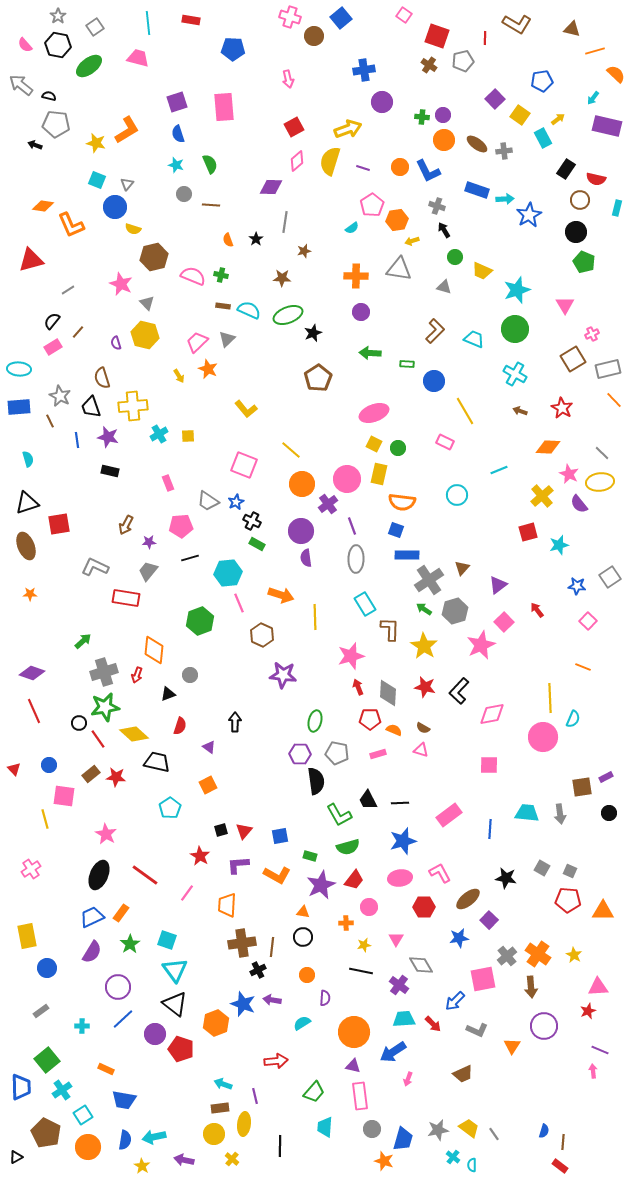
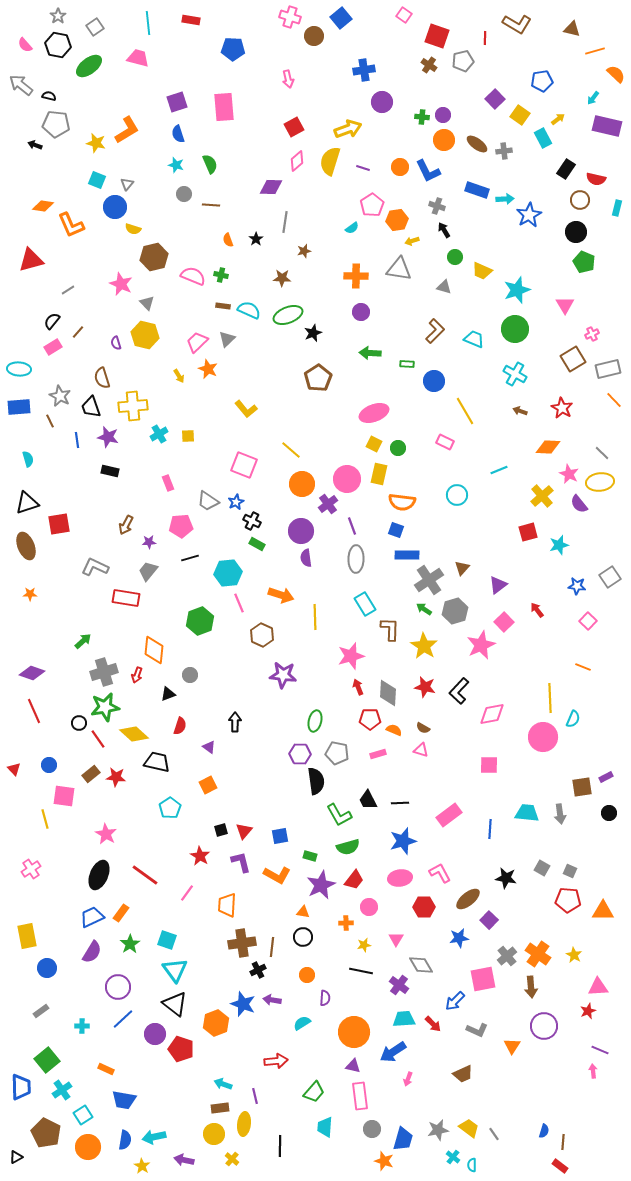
purple L-shape at (238, 865): moved 3 px right, 3 px up; rotated 80 degrees clockwise
